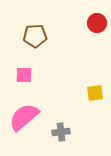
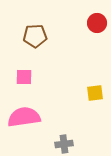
pink square: moved 2 px down
pink semicircle: rotated 32 degrees clockwise
gray cross: moved 3 px right, 12 px down
